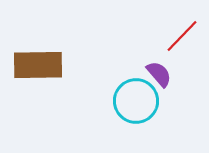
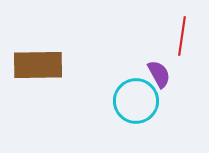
red line: rotated 36 degrees counterclockwise
purple semicircle: rotated 12 degrees clockwise
